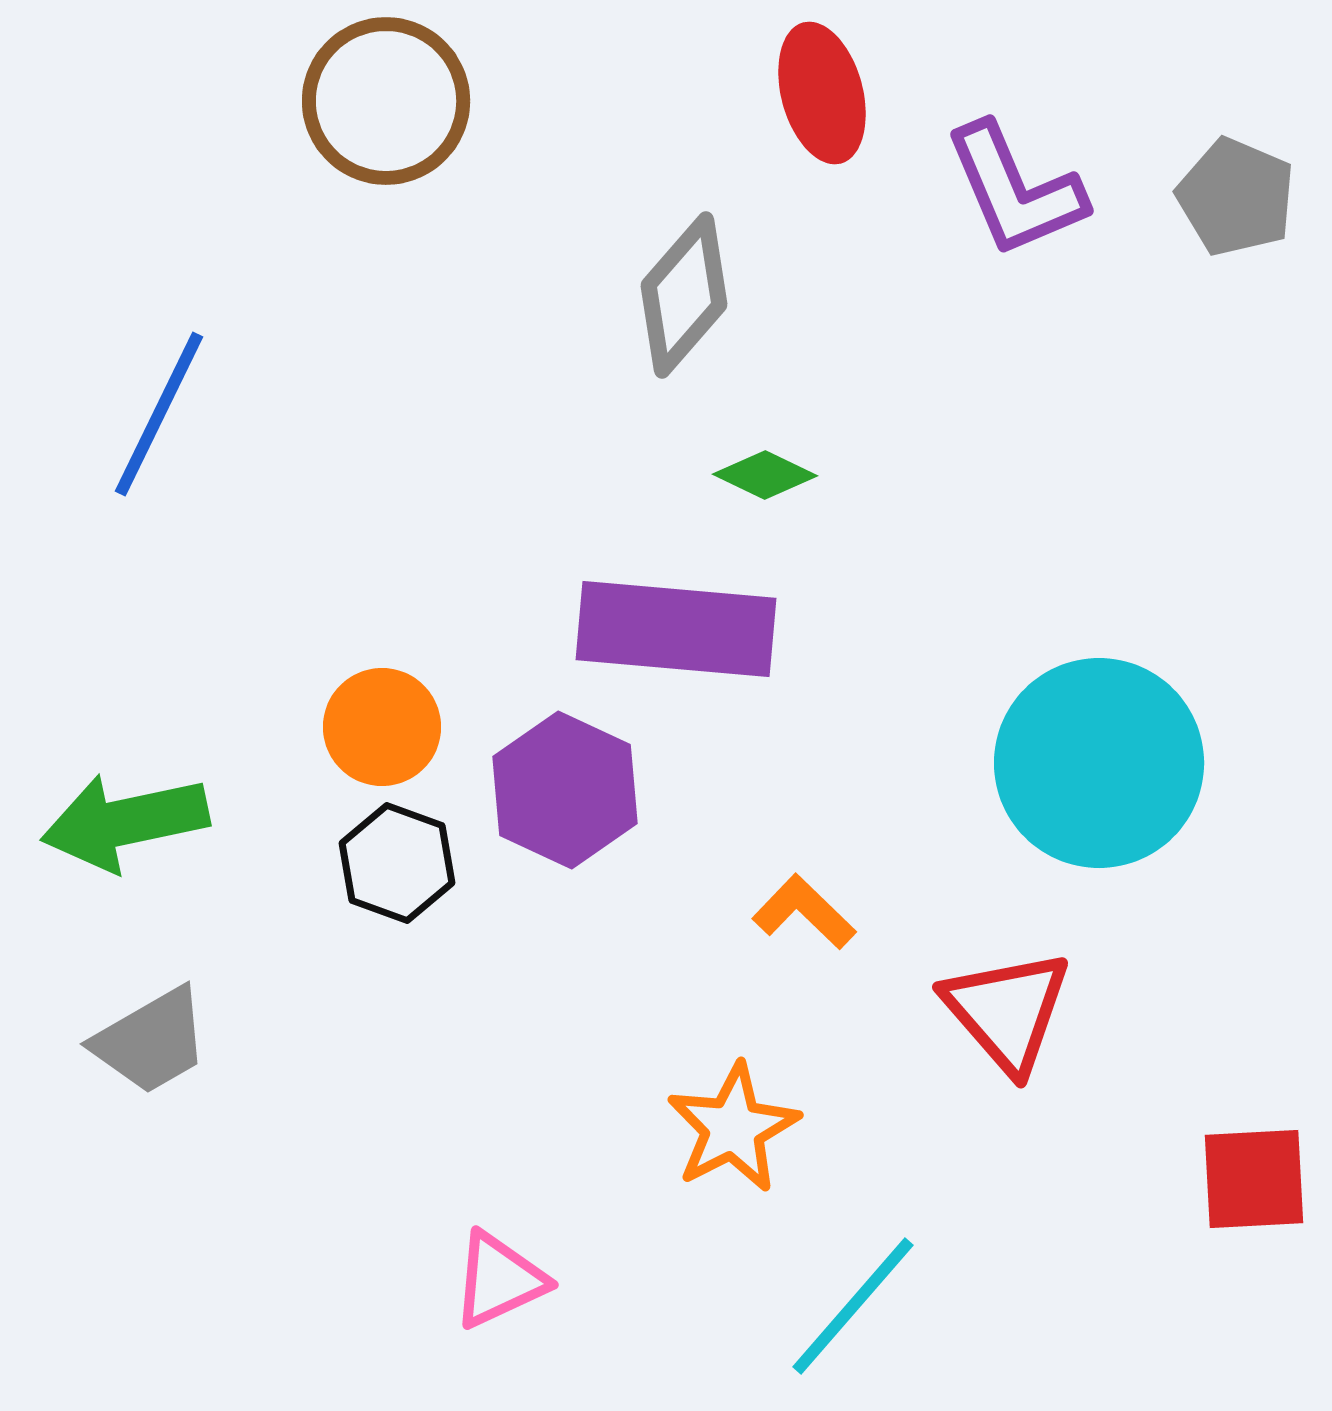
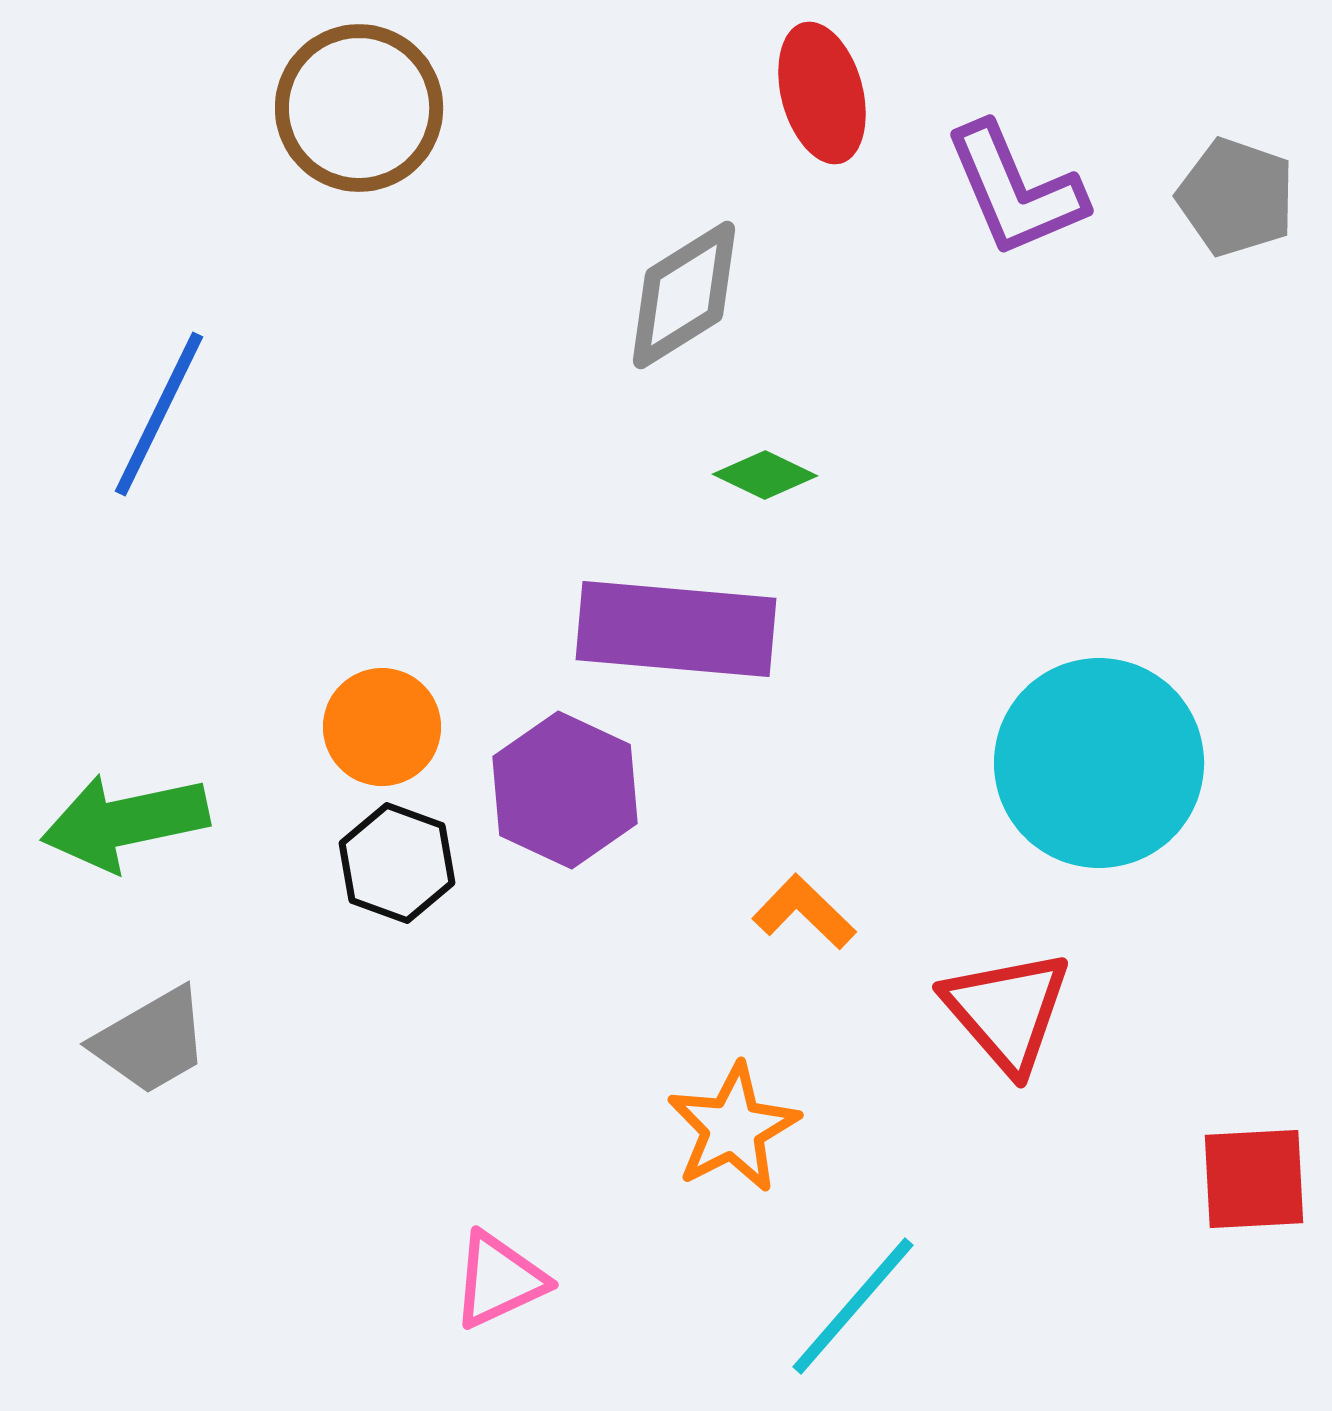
brown circle: moved 27 px left, 7 px down
gray pentagon: rotated 4 degrees counterclockwise
gray diamond: rotated 17 degrees clockwise
